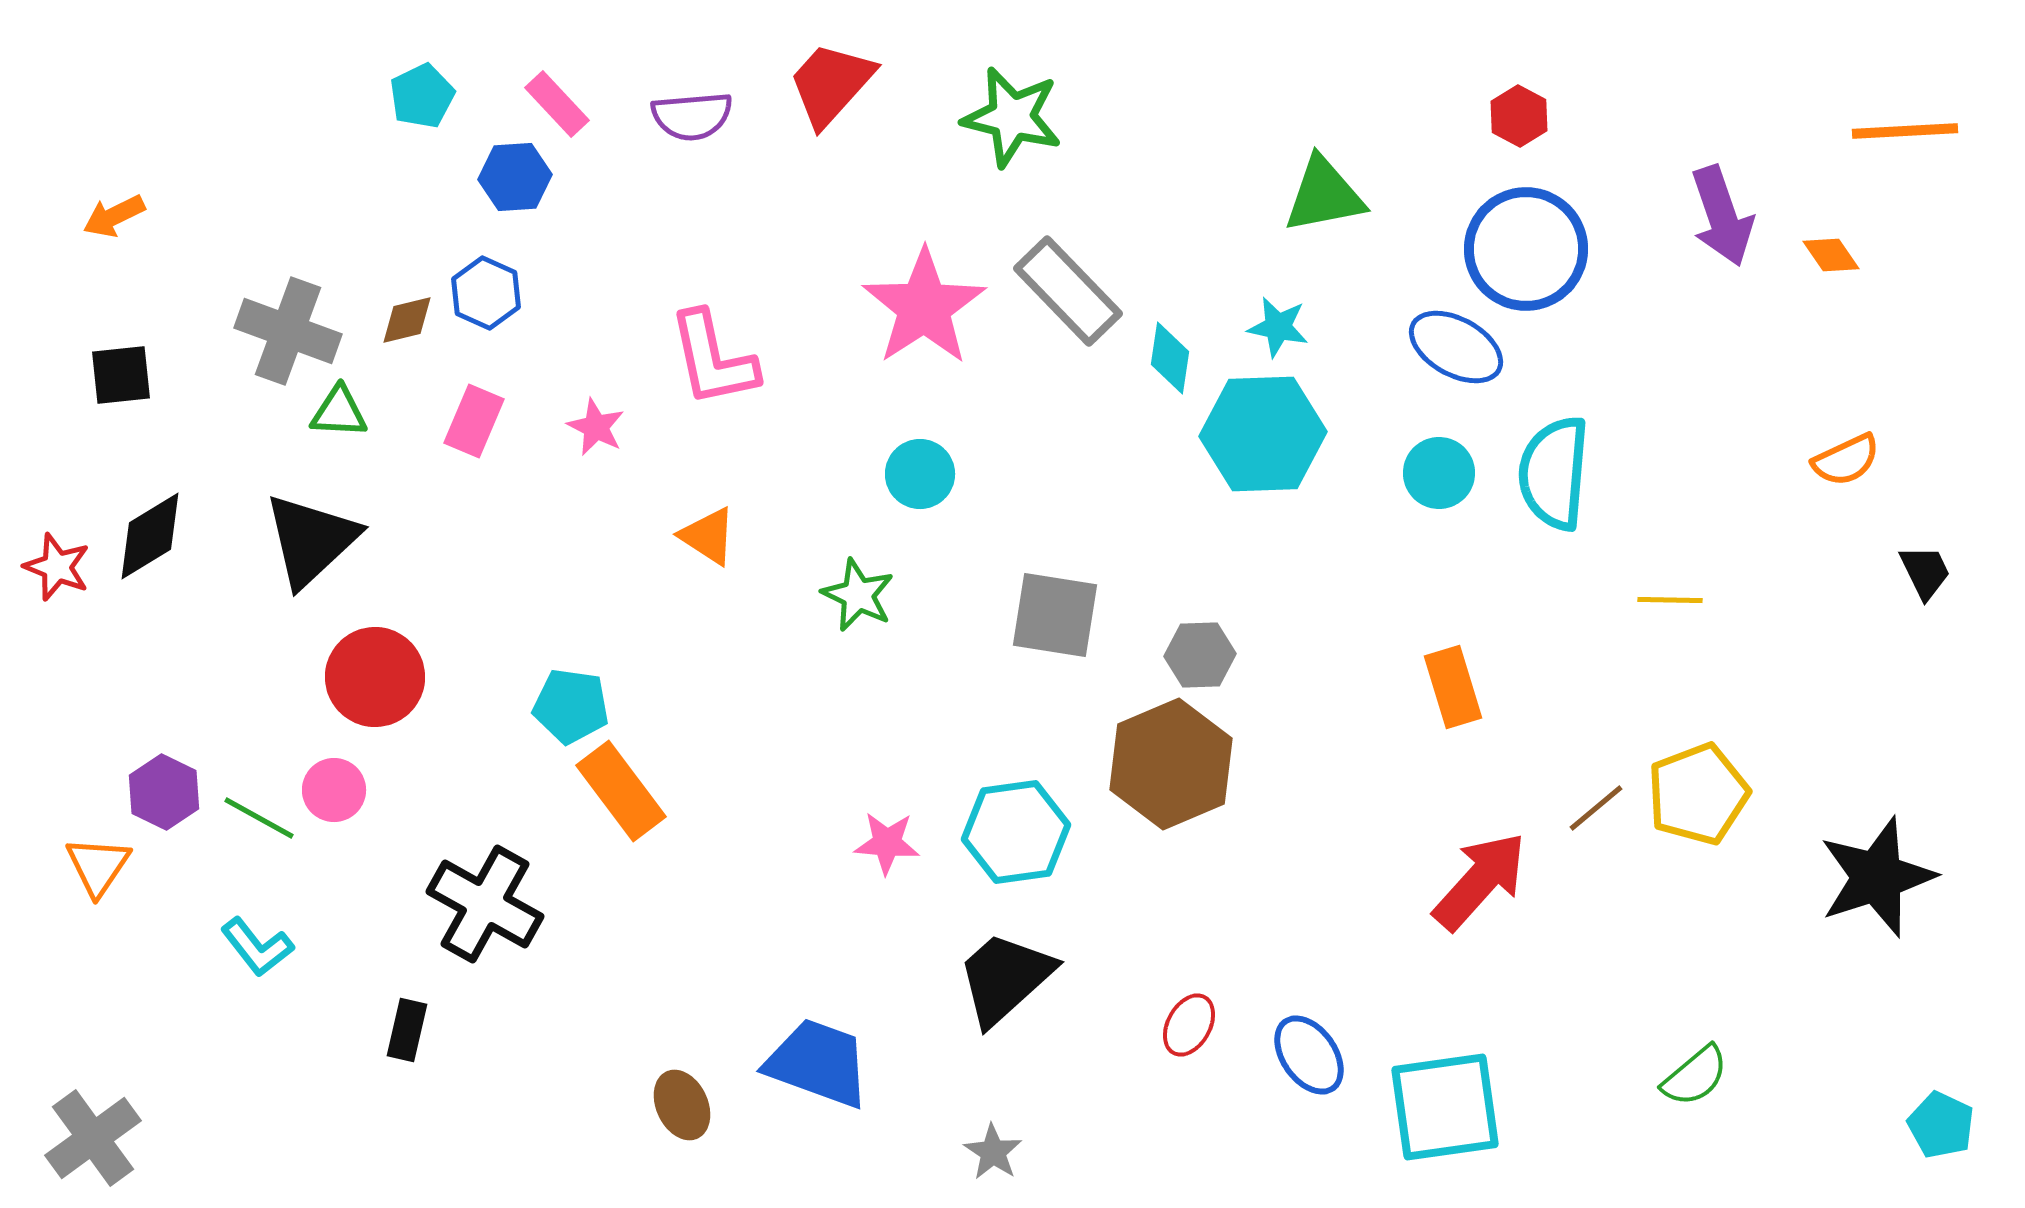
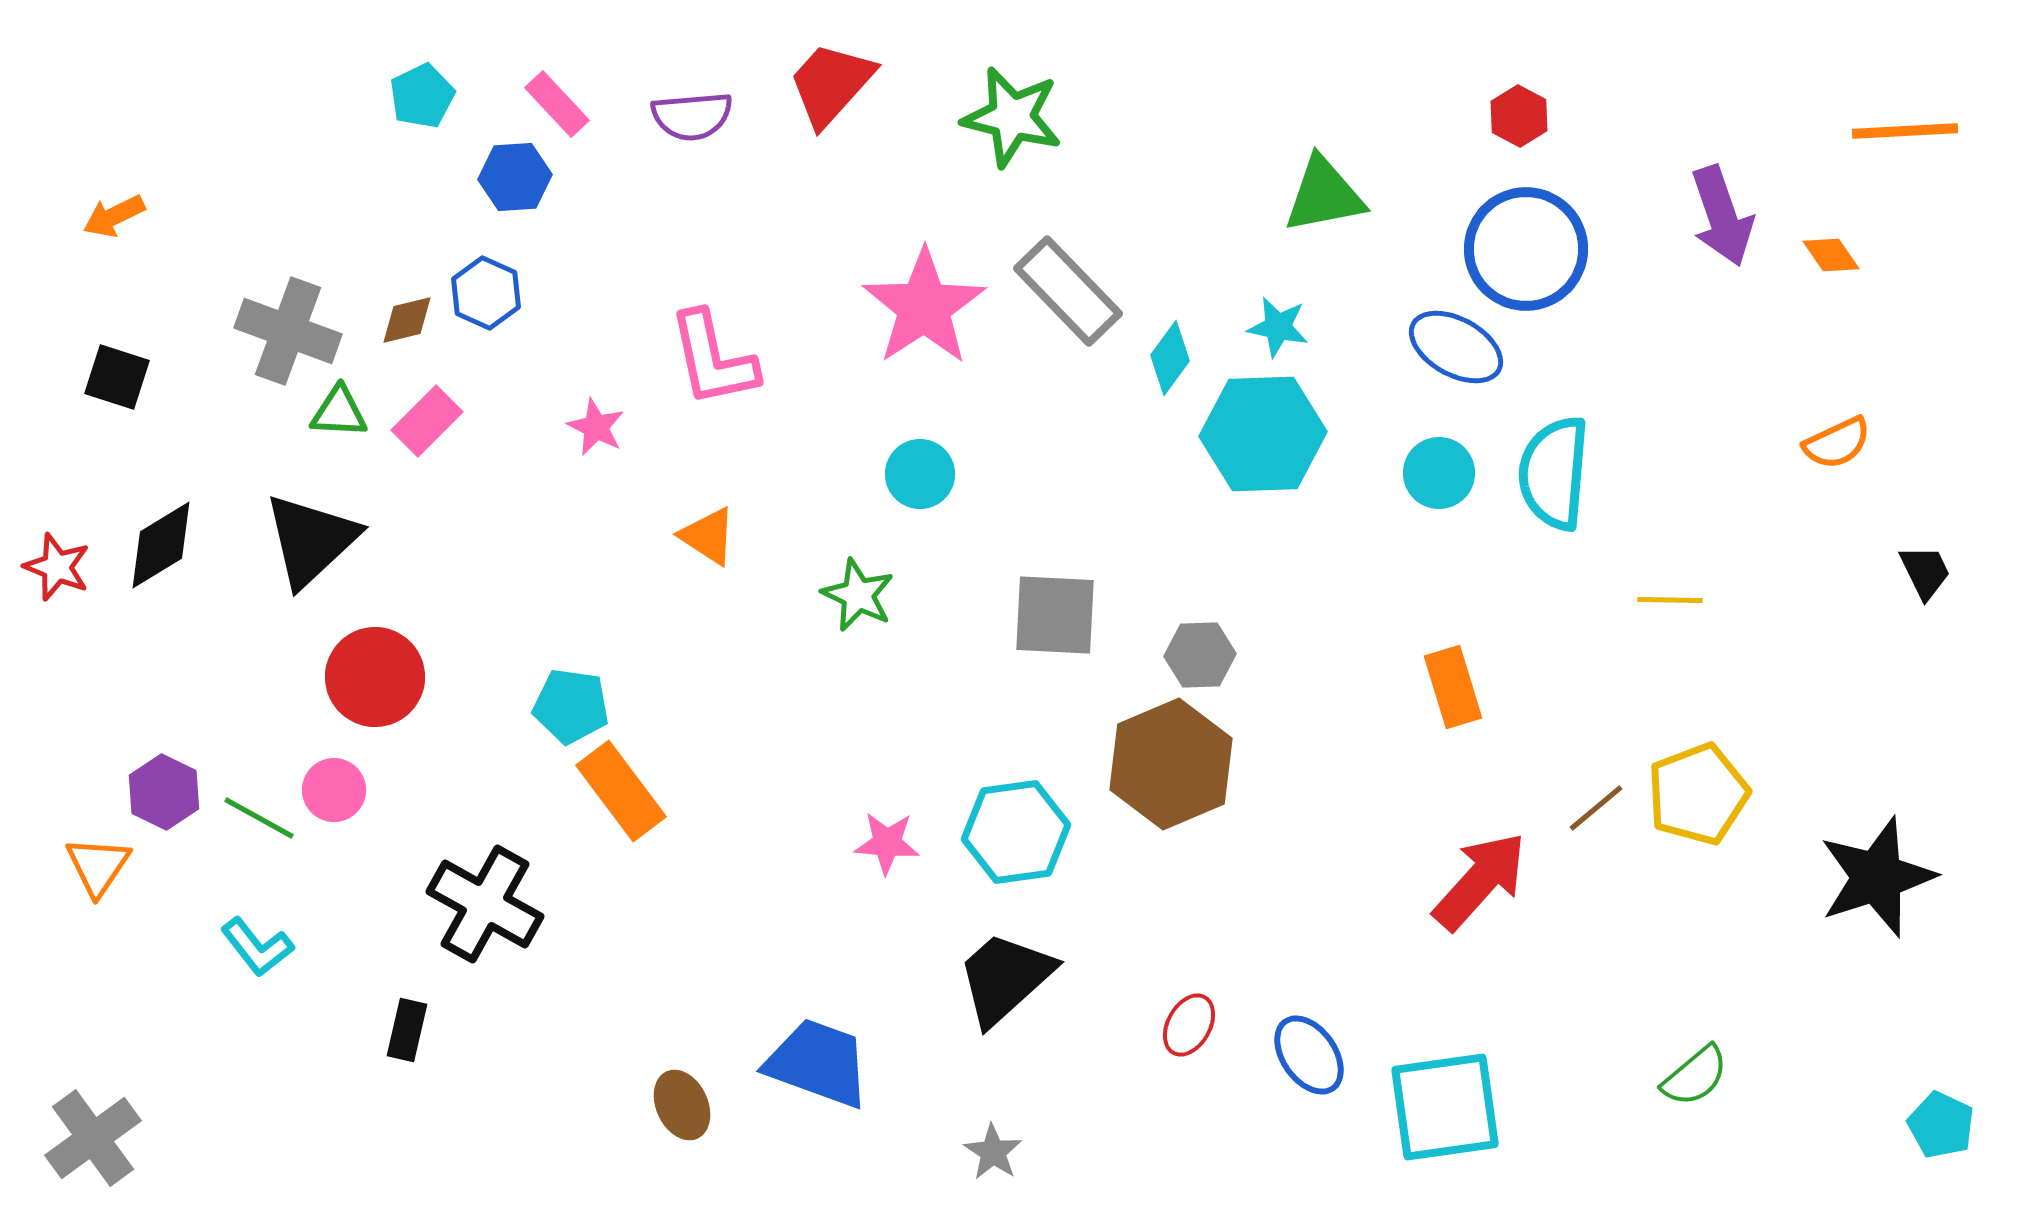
cyan diamond at (1170, 358): rotated 28 degrees clockwise
black square at (121, 375): moved 4 px left, 2 px down; rotated 24 degrees clockwise
pink rectangle at (474, 421): moved 47 px left; rotated 22 degrees clockwise
orange semicircle at (1846, 460): moved 9 px left, 17 px up
black diamond at (150, 536): moved 11 px right, 9 px down
gray square at (1055, 615): rotated 6 degrees counterclockwise
